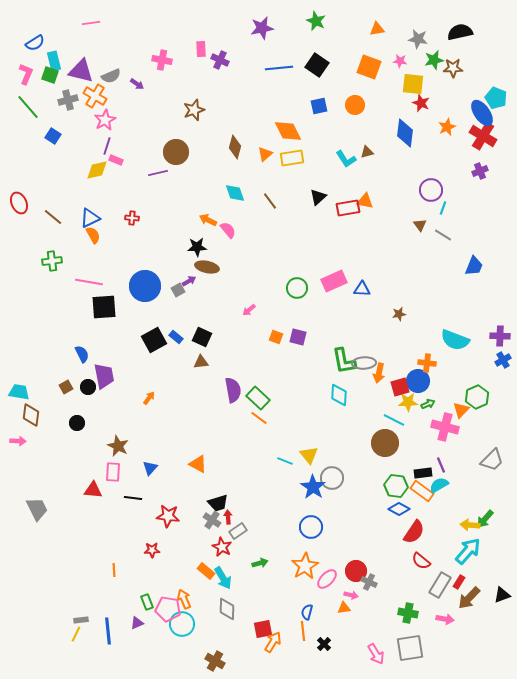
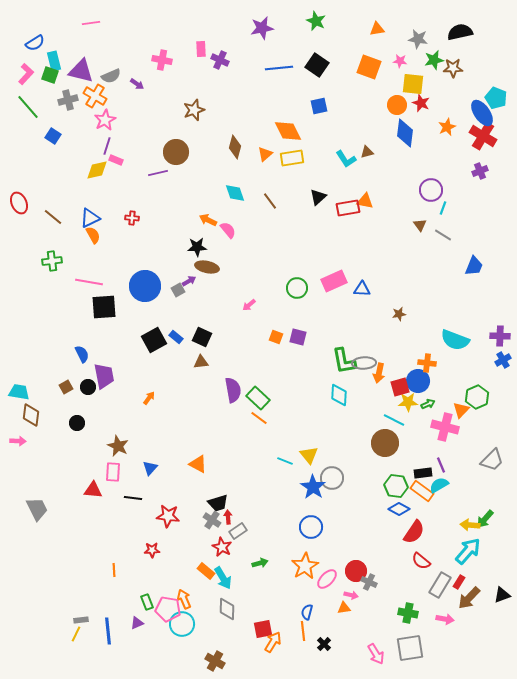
pink L-shape at (26, 74): rotated 20 degrees clockwise
orange circle at (355, 105): moved 42 px right
pink arrow at (249, 310): moved 5 px up
